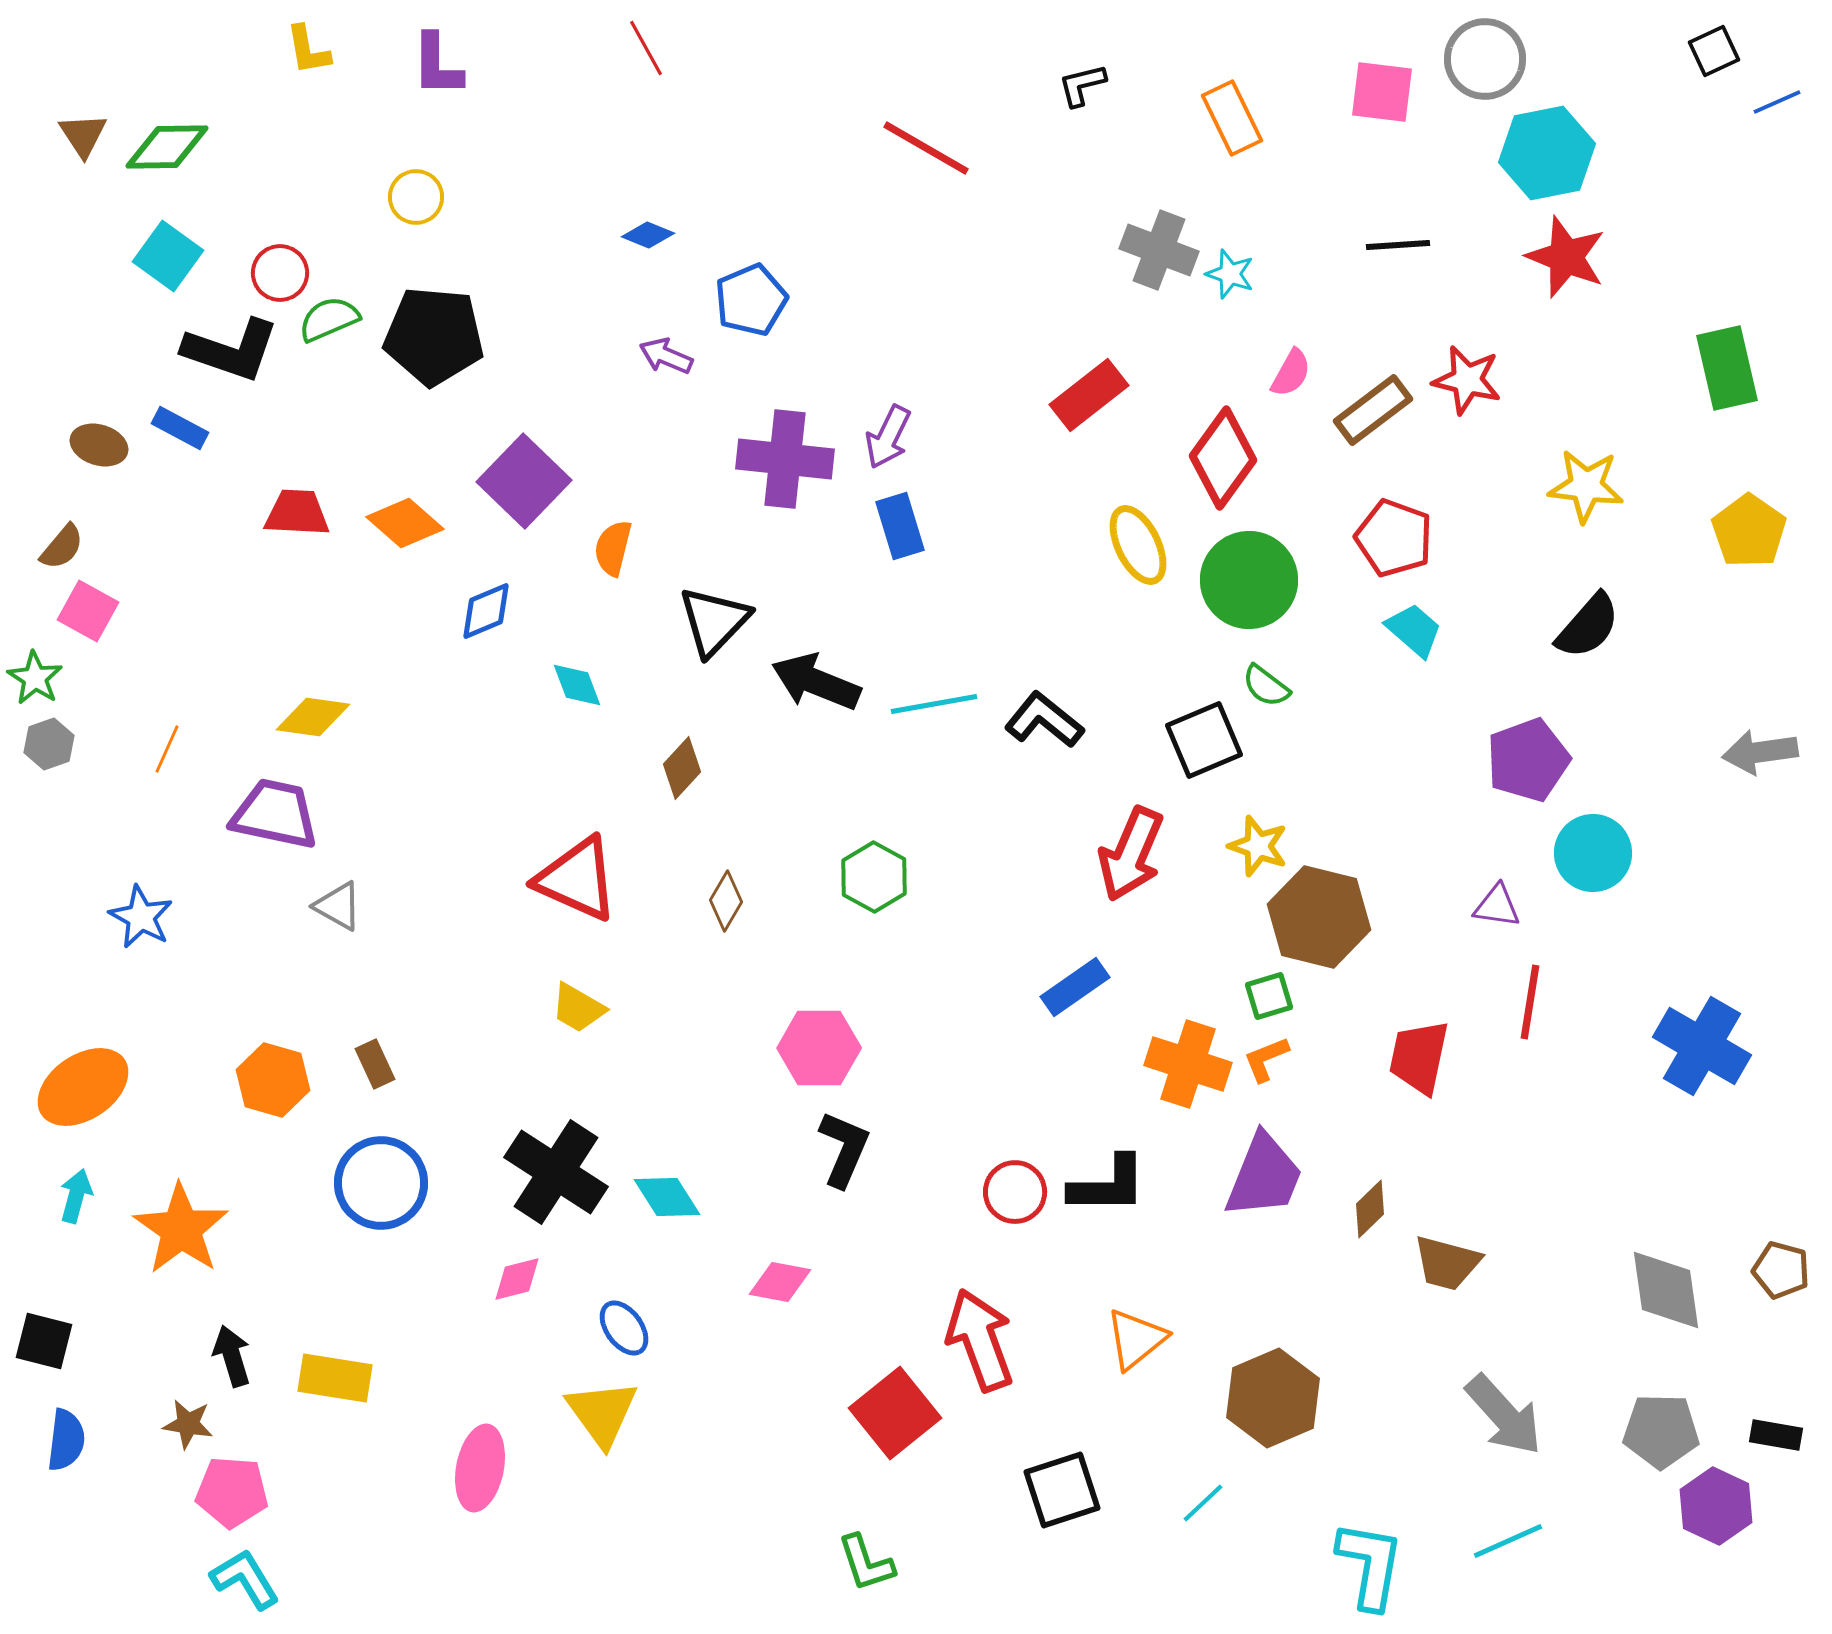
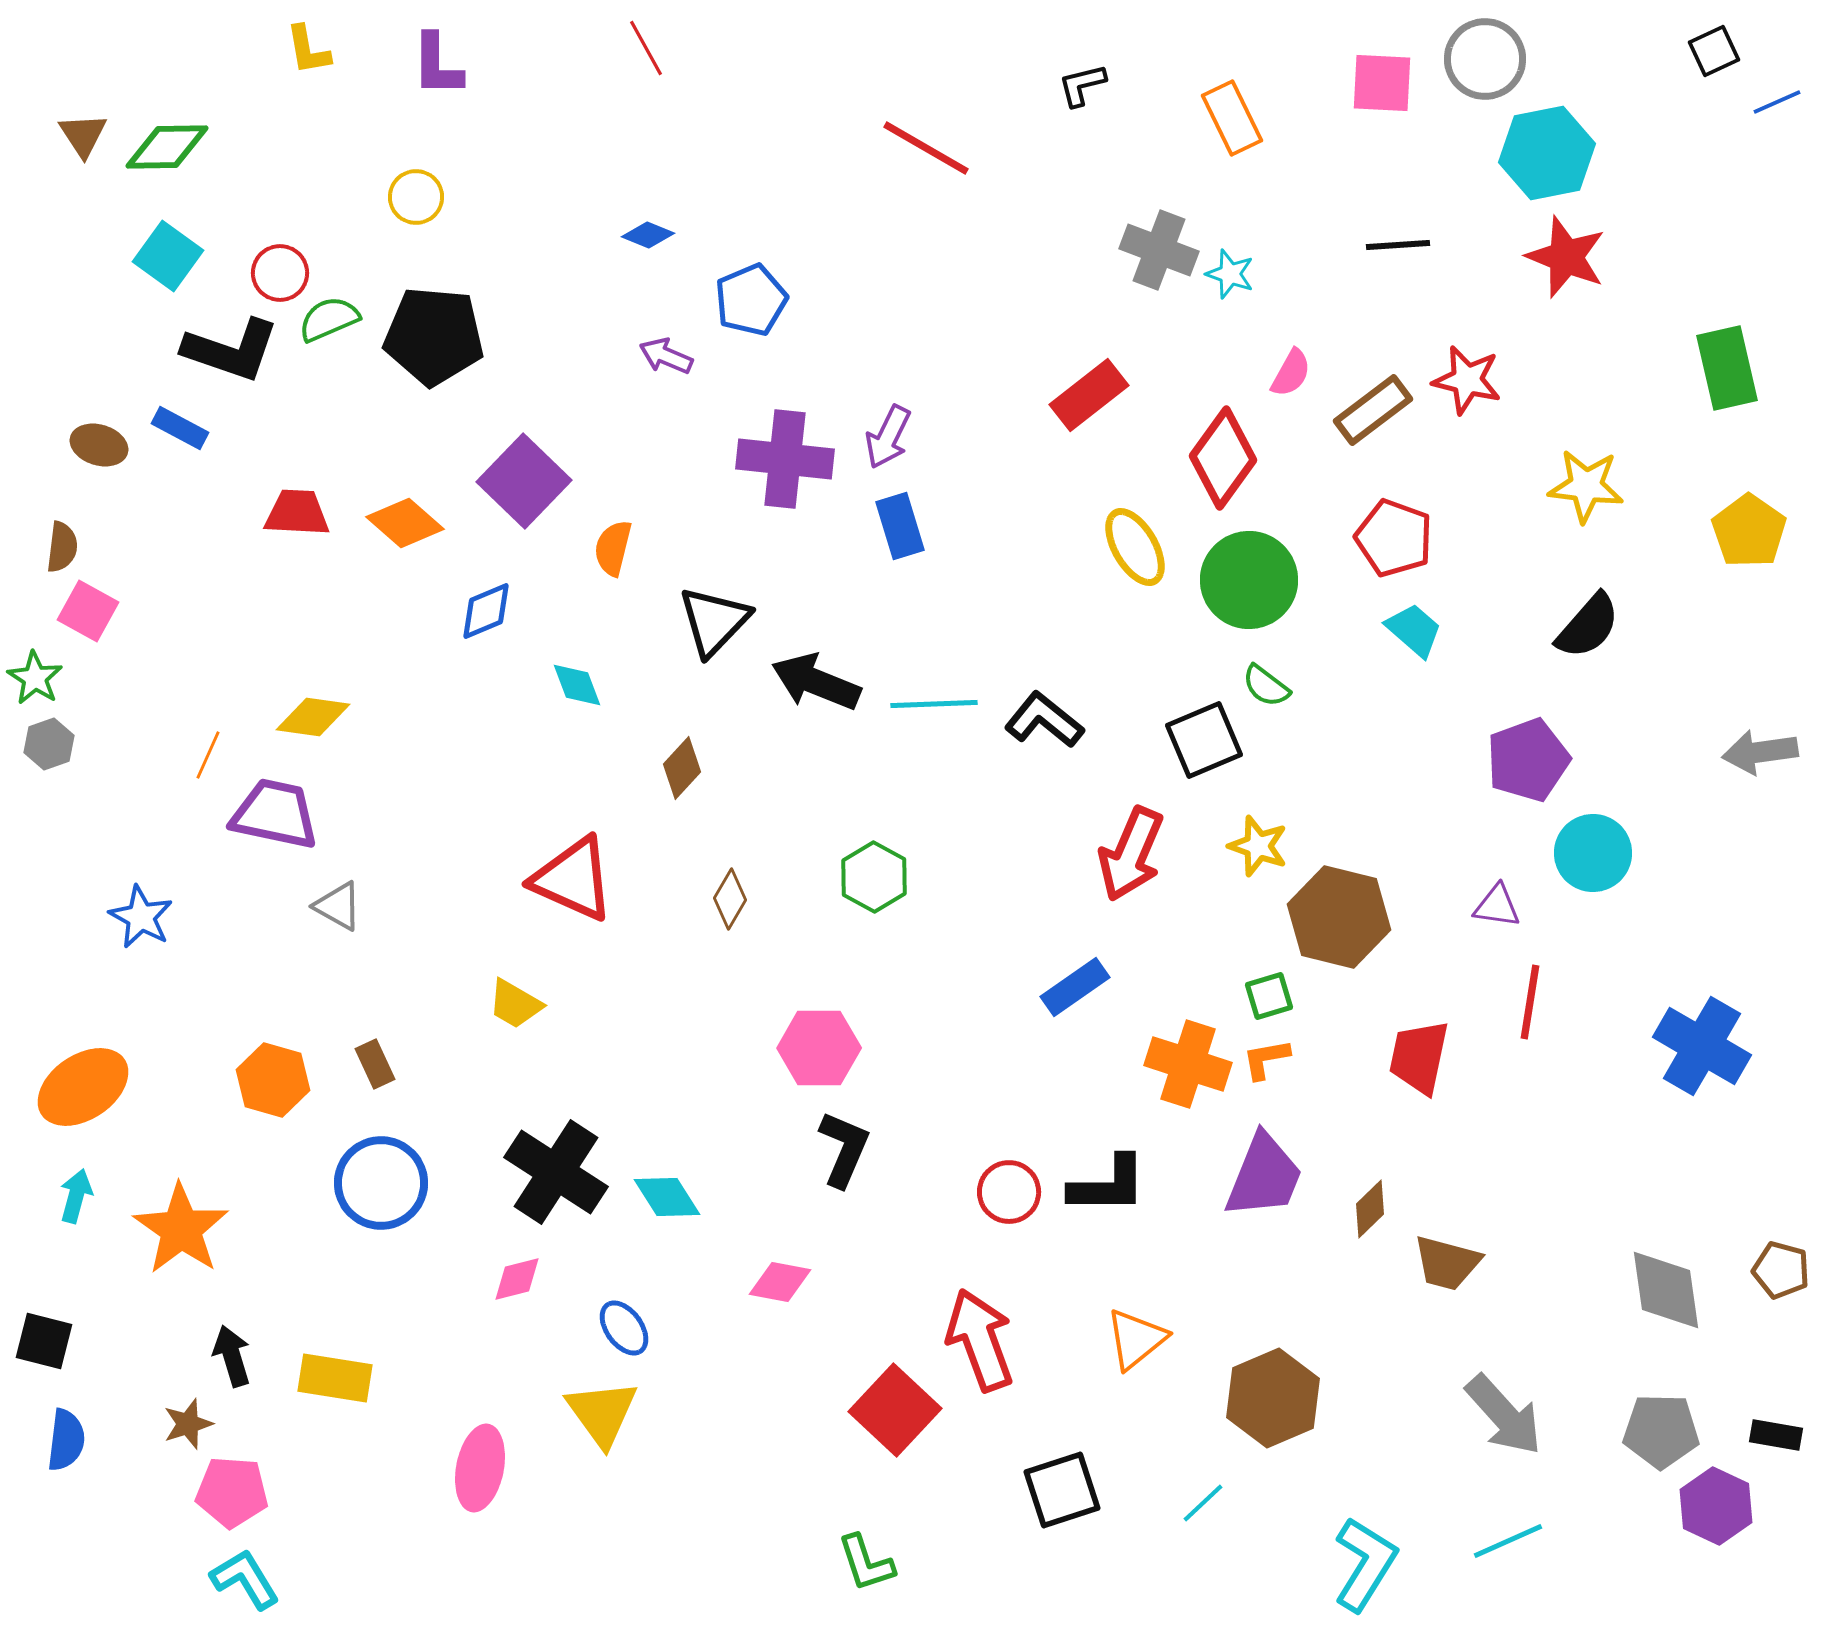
pink square at (1382, 92): moved 9 px up; rotated 4 degrees counterclockwise
yellow ellipse at (1138, 545): moved 3 px left, 2 px down; rotated 4 degrees counterclockwise
brown semicircle at (62, 547): rotated 33 degrees counterclockwise
cyan line at (934, 704): rotated 8 degrees clockwise
orange line at (167, 749): moved 41 px right, 6 px down
red triangle at (577, 879): moved 4 px left
brown diamond at (726, 901): moved 4 px right, 2 px up
brown hexagon at (1319, 917): moved 20 px right
yellow trapezoid at (578, 1008): moved 63 px left, 4 px up
orange L-shape at (1266, 1059): rotated 12 degrees clockwise
red circle at (1015, 1192): moved 6 px left
red square at (895, 1413): moved 3 px up; rotated 8 degrees counterclockwise
brown star at (188, 1424): rotated 27 degrees counterclockwise
cyan L-shape at (1370, 1565): moved 5 px left, 1 px up; rotated 22 degrees clockwise
